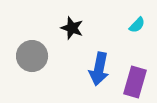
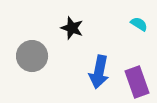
cyan semicircle: moved 2 px right, 1 px up; rotated 102 degrees counterclockwise
blue arrow: moved 3 px down
purple rectangle: moved 2 px right; rotated 36 degrees counterclockwise
